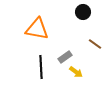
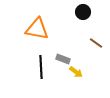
brown line: moved 1 px right, 1 px up
gray rectangle: moved 2 px left, 2 px down; rotated 56 degrees clockwise
